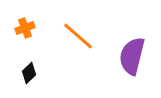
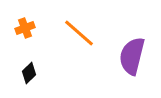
orange line: moved 1 px right, 3 px up
